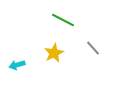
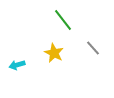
green line: rotated 25 degrees clockwise
yellow star: rotated 18 degrees counterclockwise
